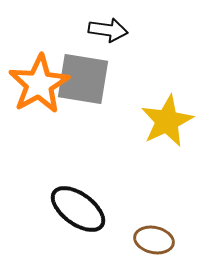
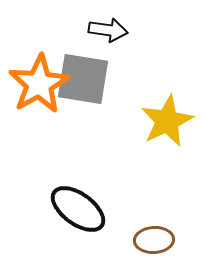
brown ellipse: rotated 15 degrees counterclockwise
